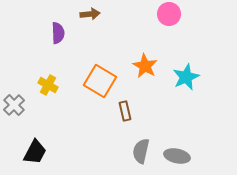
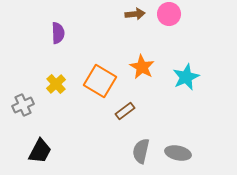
brown arrow: moved 45 px right
orange star: moved 3 px left, 1 px down
yellow cross: moved 8 px right, 1 px up; rotated 18 degrees clockwise
gray cross: moved 9 px right; rotated 20 degrees clockwise
brown rectangle: rotated 66 degrees clockwise
black trapezoid: moved 5 px right, 1 px up
gray ellipse: moved 1 px right, 3 px up
